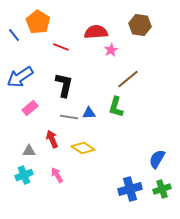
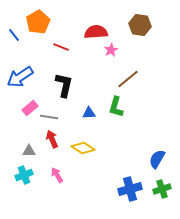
orange pentagon: rotated 10 degrees clockwise
gray line: moved 20 px left
